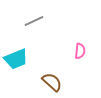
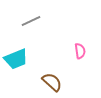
gray line: moved 3 px left
pink semicircle: rotated 14 degrees counterclockwise
